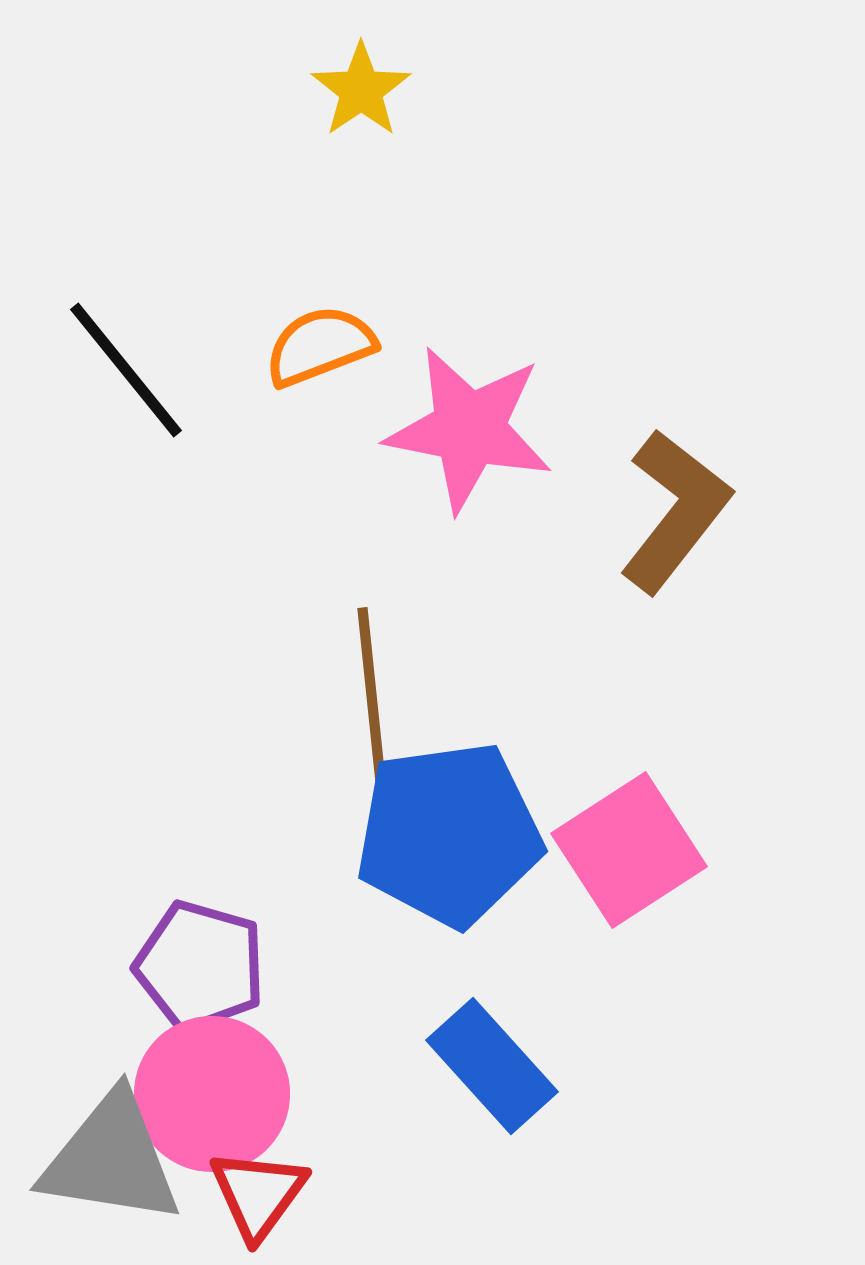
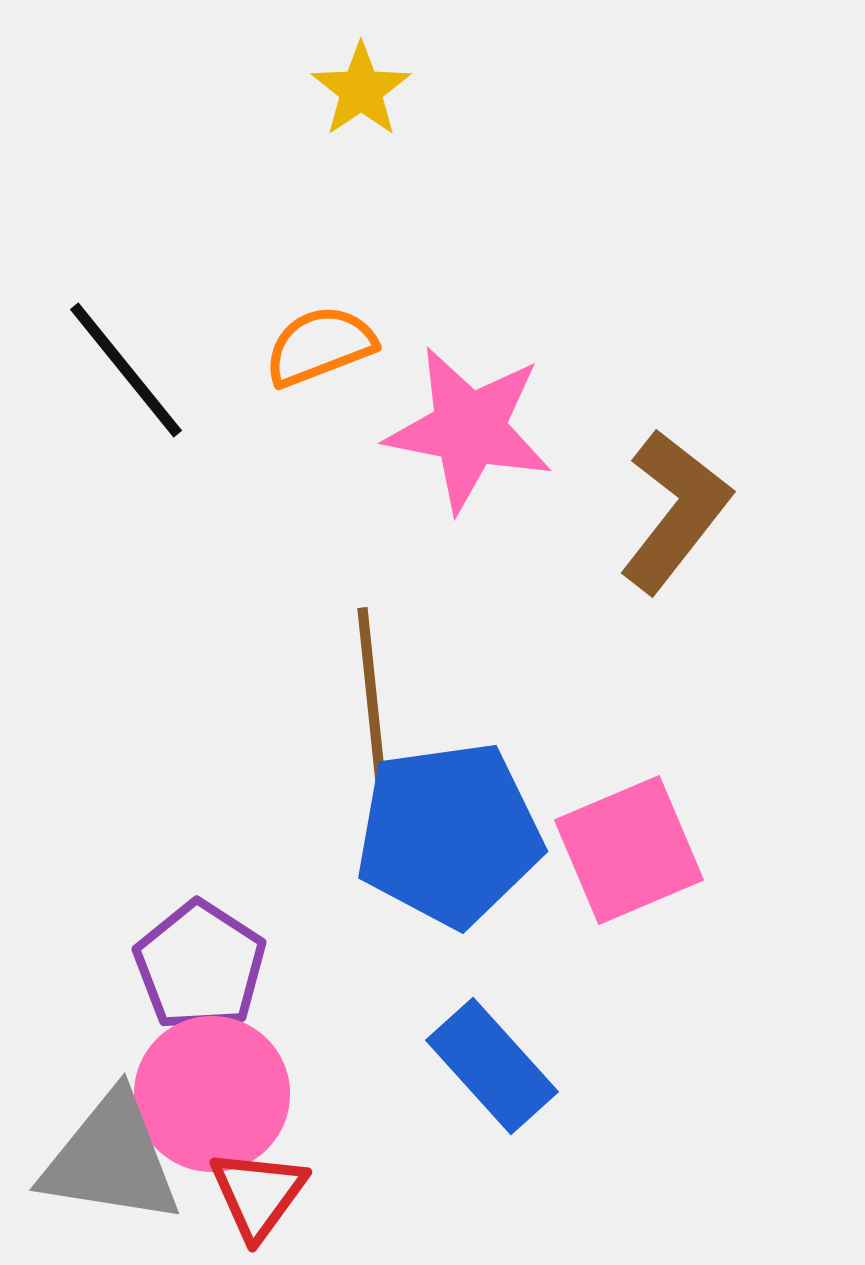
pink square: rotated 10 degrees clockwise
purple pentagon: rotated 17 degrees clockwise
